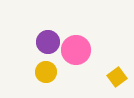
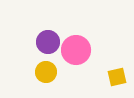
yellow square: rotated 24 degrees clockwise
